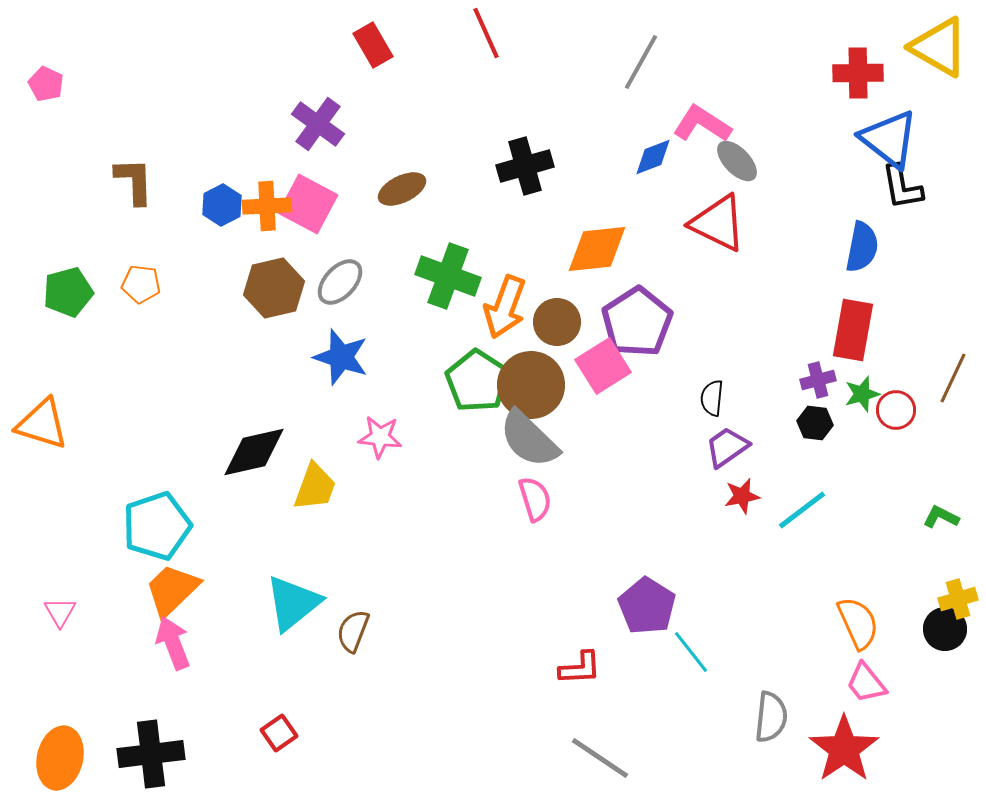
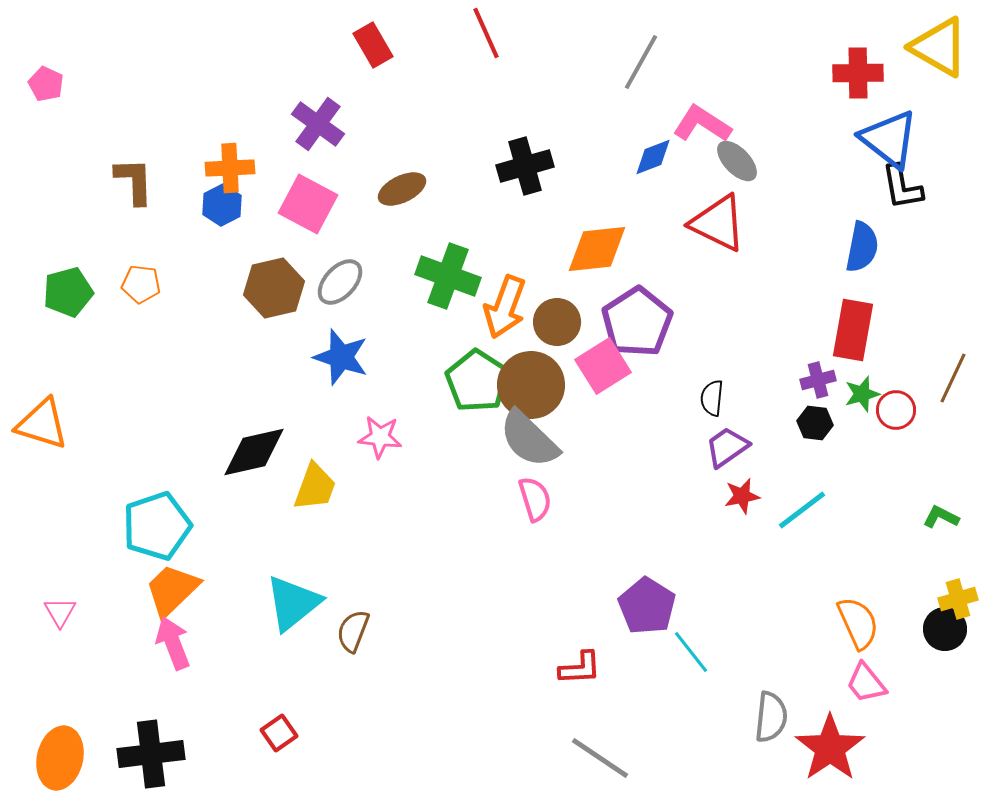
orange cross at (267, 206): moved 37 px left, 38 px up
red star at (844, 749): moved 14 px left, 1 px up
